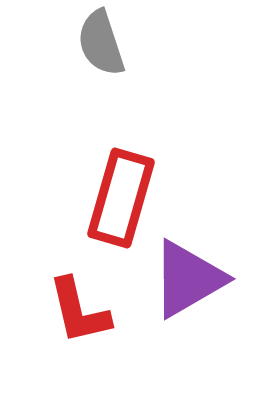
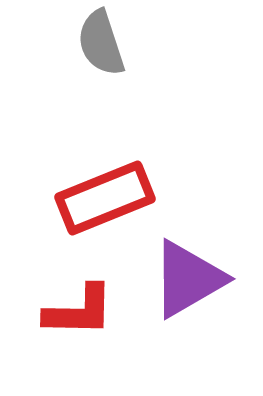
red rectangle: moved 16 px left; rotated 52 degrees clockwise
red L-shape: rotated 76 degrees counterclockwise
